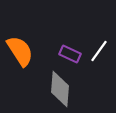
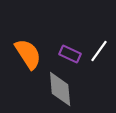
orange semicircle: moved 8 px right, 3 px down
gray diamond: rotated 9 degrees counterclockwise
